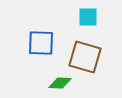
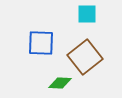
cyan square: moved 1 px left, 3 px up
brown square: rotated 36 degrees clockwise
